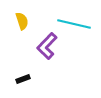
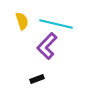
cyan line: moved 18 px left
black rectangle: moved 14 px right
